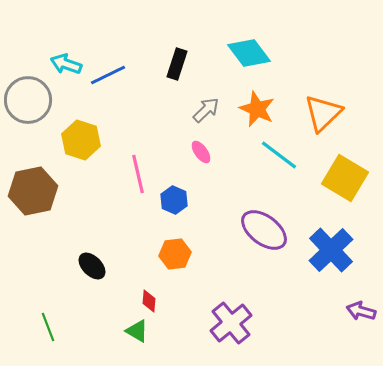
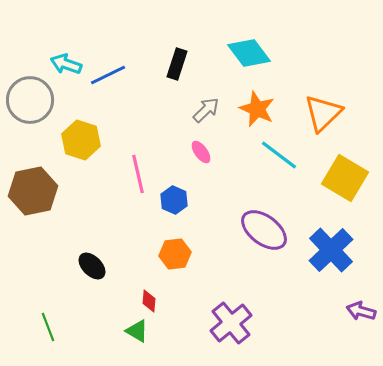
gray circle: moved 2 px right
